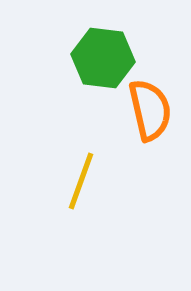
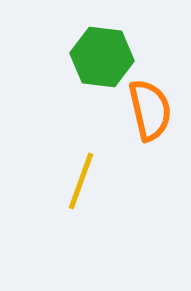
green hexagon: moved 1 px left, 1 px up
